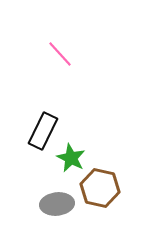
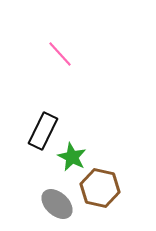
green star: moved 1 px right, 1 px up
gray ellipse: rotated 48 degrees clockwise
